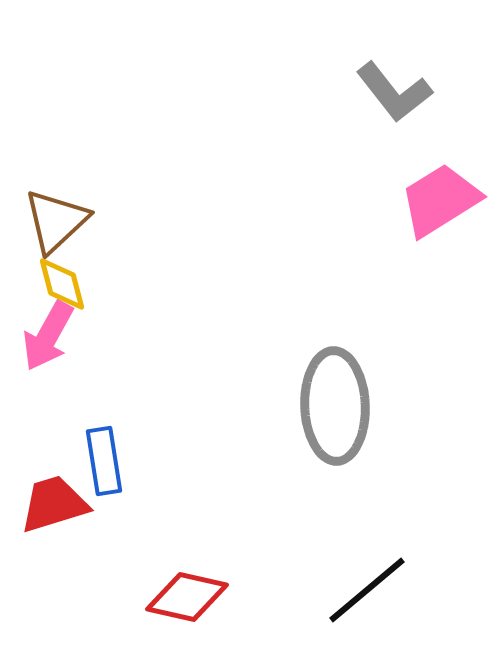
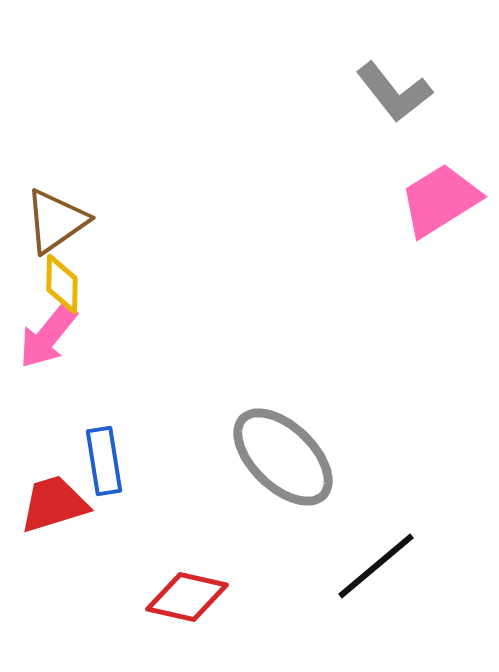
brown triangle: rotated 8 degrees clockwise
yellow diamond: rotated 16 degrees clockwise
pink arrow: rotated 10 degrees clockwise
gray ellipse: moved 52 px left, 51 px down; rotated 44 degrees counterclockwise
black line: moved 9 px right, 24 px up
